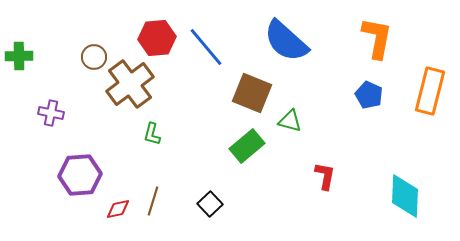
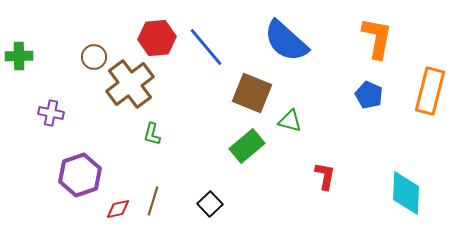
purple hexagon: rotated 15 degrees counterclockwise
cyan diamond: moved 1 px right, 3 px up
